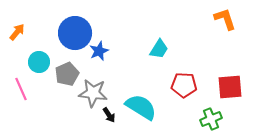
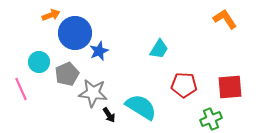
orange L-shape: rotated 15 degrees counterclockwise
orange arrow: moved 34 px right, 17 px up; rotated 30 degrees clockwise
